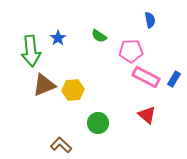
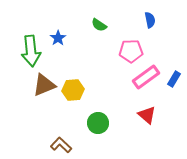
green semicircle: moved 11 px up
pink rectangle: rotated 64 degrees counterclockwise
